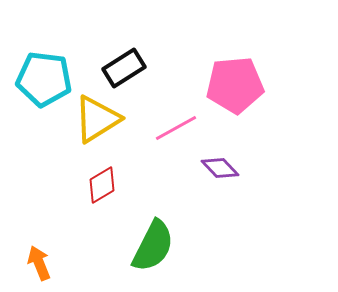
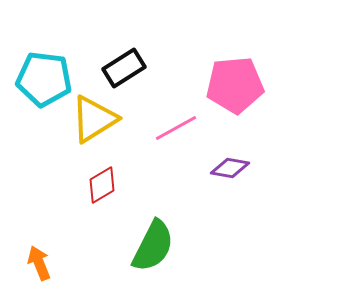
yellow triangle: moved 3 px left
purple diamond: moved 10 px right; rotated 36 degrees counterclockwise
